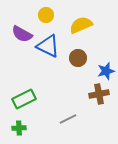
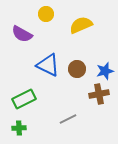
yellow circle: moved 1 px up
blue triangle: moved 19 px down
brown circle: moved 1 px left, 11 px down
blue star: moved 1 px left
